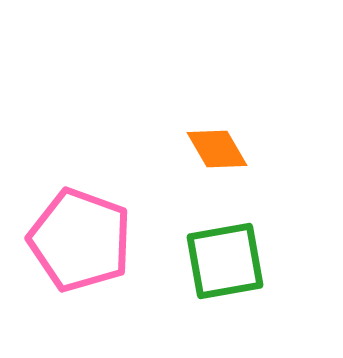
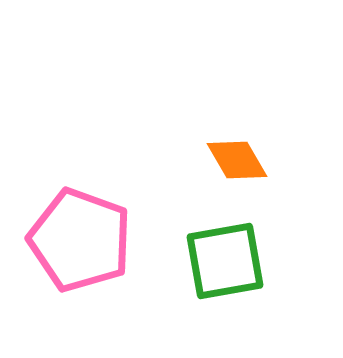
orange diamond: moved 20 px right, 11 px down
